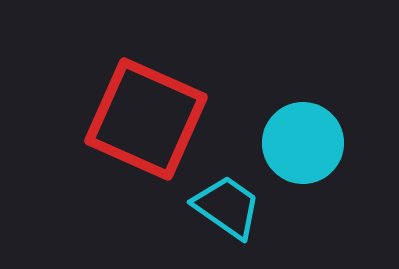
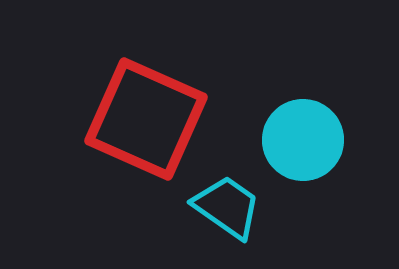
cyan circle: moved 3 px up
